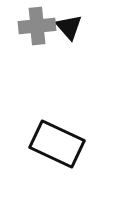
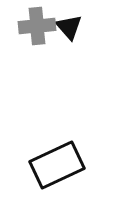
black rectangle: moved 21 px down; rotated 50 degrees counterclockwise
